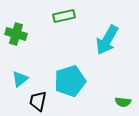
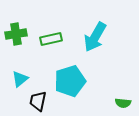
green rectangle: moved 13 px left, 23 px down
green cross: rotated 25 degrees counterclockwise
cyan arrow: moved 12 px left, 3 px up
green semicircle: moved 1 px down
